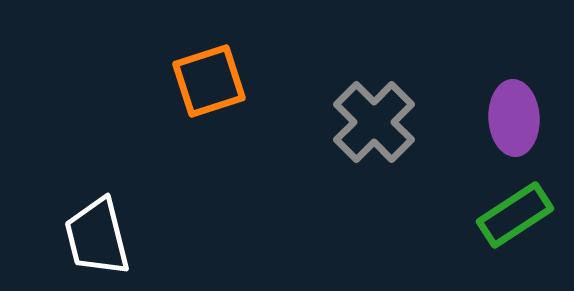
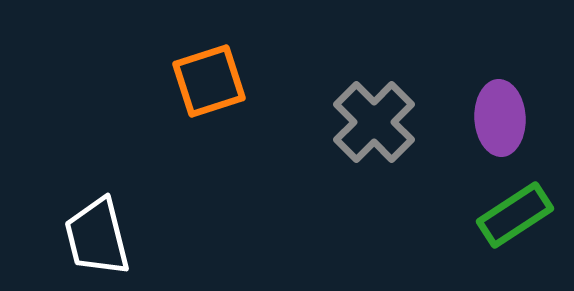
purple ellipse: moved 14 px left
